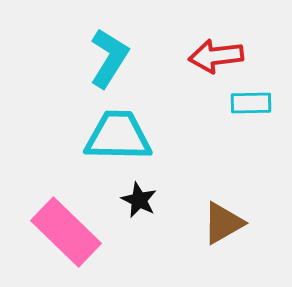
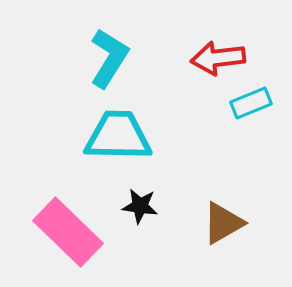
red arrow: moved 2 px right, 2 px down
cyan rectangle: rotated 21 degrees counterclockwise
black star: moved 1 px right, 6 px down; rotated 18 degrees counterclockwise
pink rectangle: moved 2 px right
